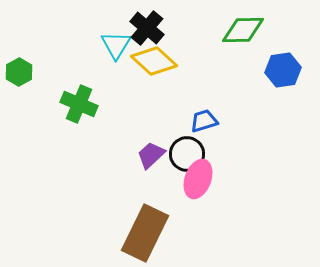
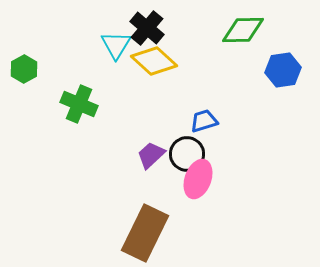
green hexagon: moved 5 px right, 3 px up
